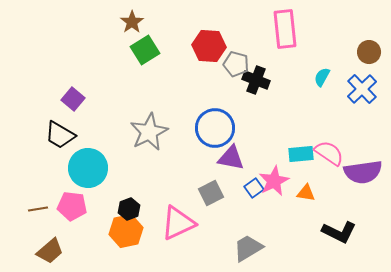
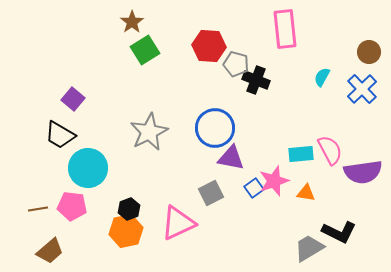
pink semicircle: moved 1 px right, 3 px up; rotated 28 degrees clockwise
pink star: rotated 8 degrees clockwise
gray trapezoid: moved 61 px right
